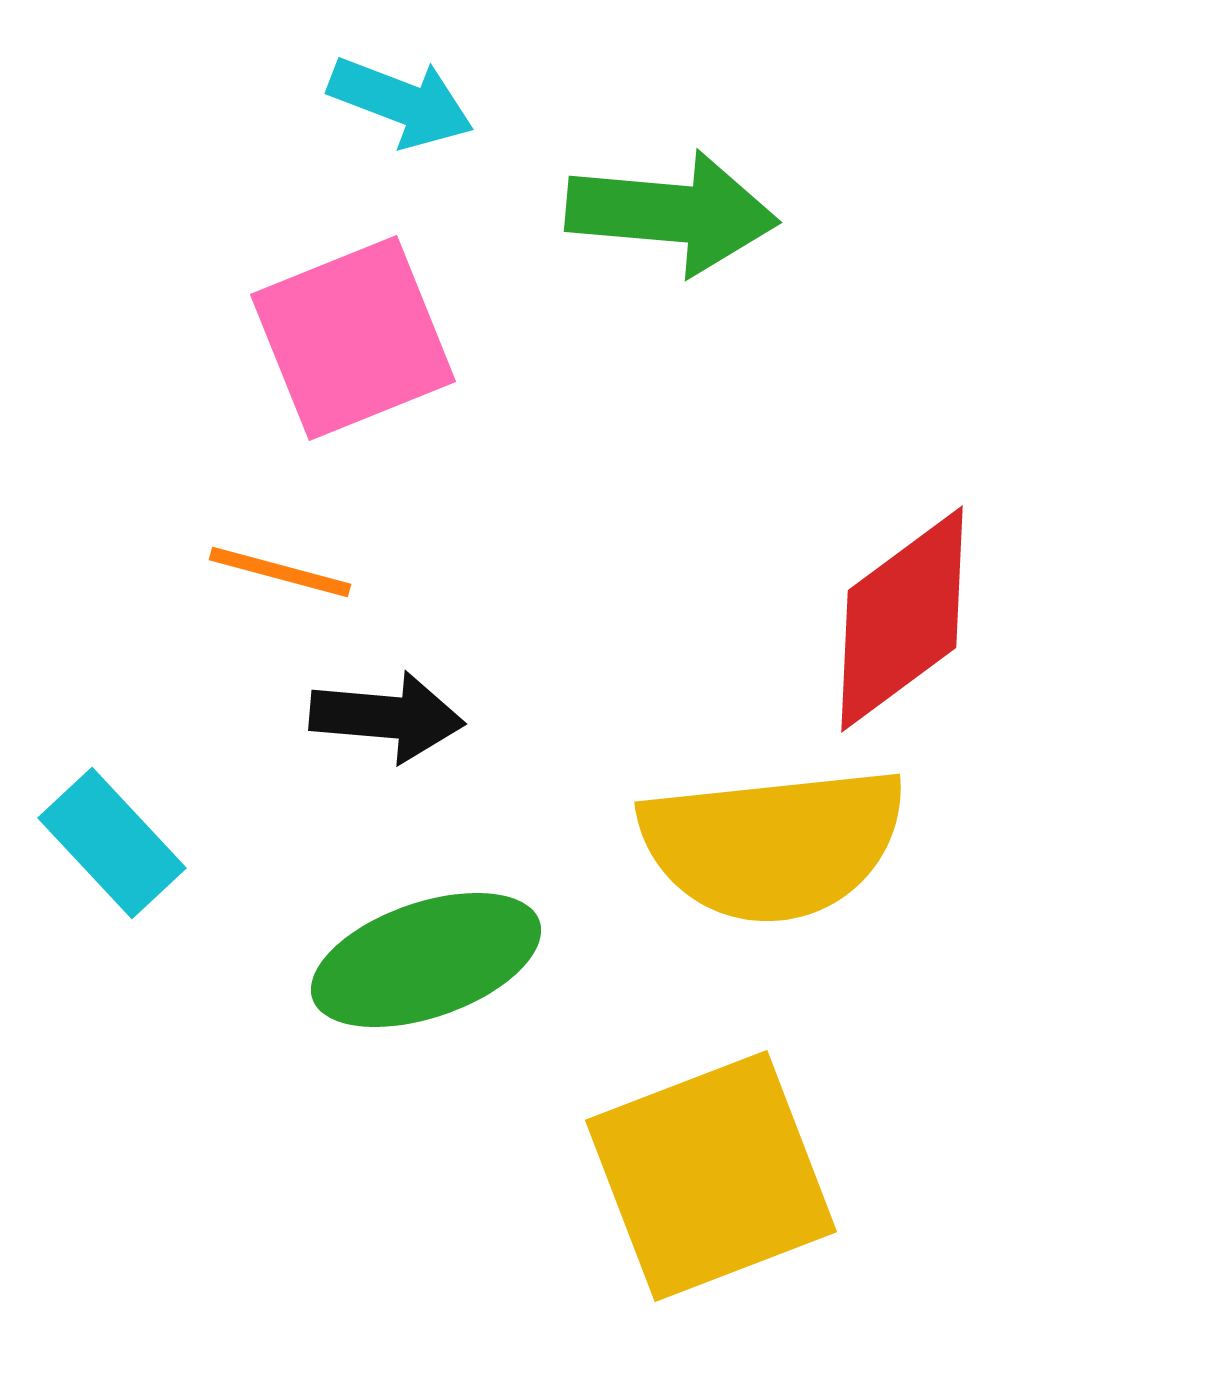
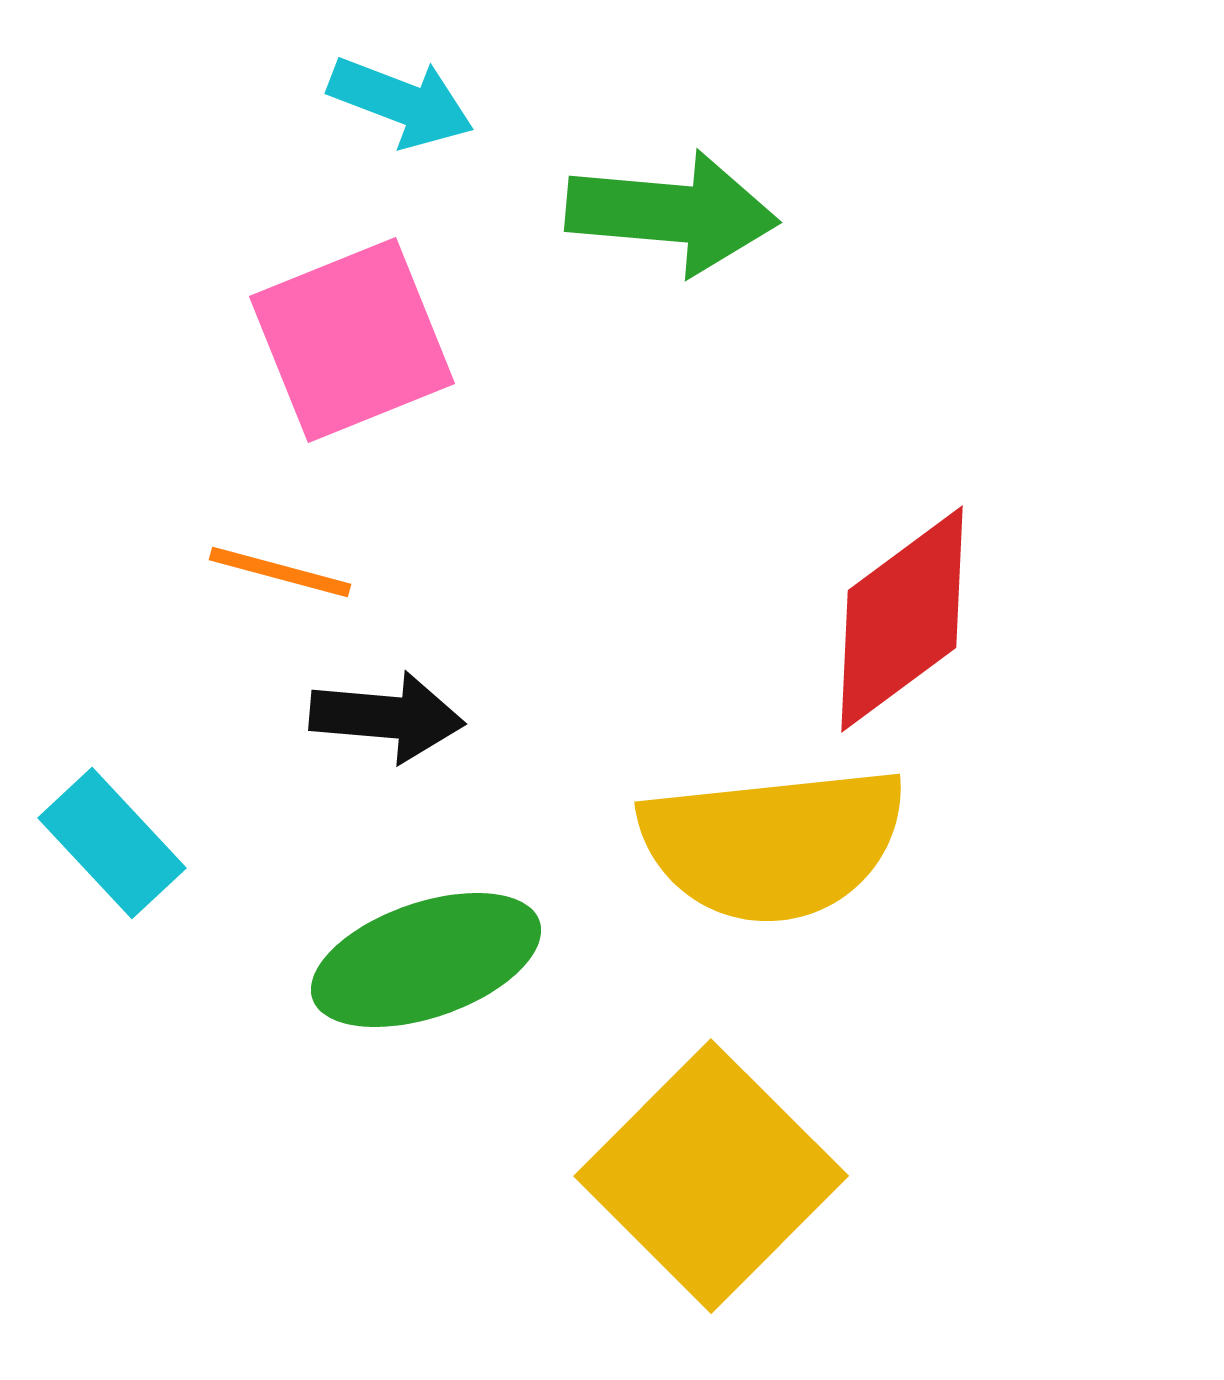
pink square: moved 1 px left, 2 px down
yellow square: rotated 24 degrees counterclockwise
